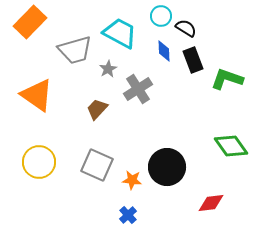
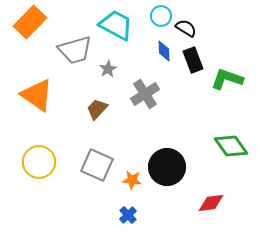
cyan trapezoid: moved 4 px left, 8 px up
gray cross: moved 7 px right, 5 px down
